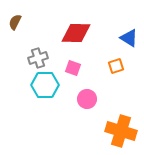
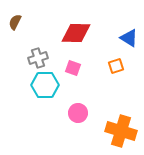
pink circle: moved 9 px left, 14 px down
